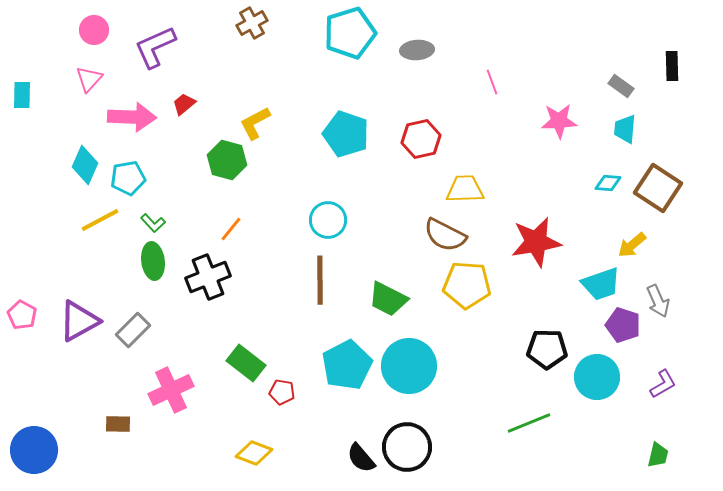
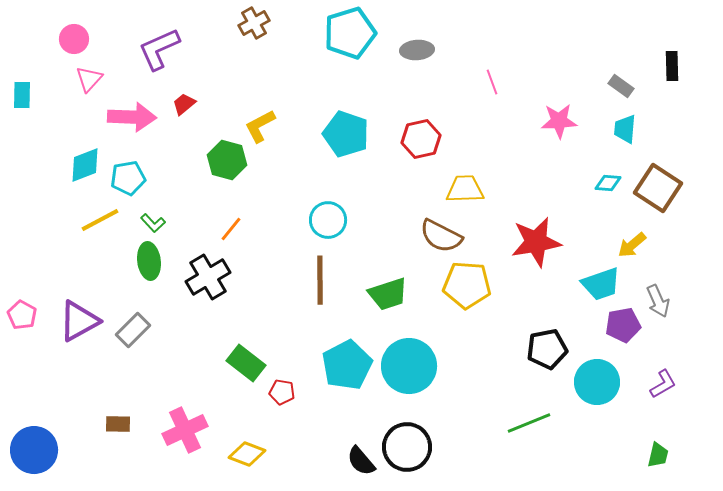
brown cross at (252, 23): moved 2 px right
pink circle at (94, 30): moved 20 px left, 9 px down
purple L-shape at (155, 47): moved 4 px right, 2 px down
yellow L-shape at (255, 123): moved 5 px right, 3 px down
cyan diamond at (85, 165): rotated 45 degrees clockwise
brown semicircle at (445, 235): moved 4 px left, 1 px down
green ellipse at (153, 261): moved 4 px left
black cross at (208, 277): rotated 9 degrees counterclockwise
green trapezoid at (388, 299): moved 5 px up; rotated 45 degrees counterclockwise
purple pentagon at (623, 325): rotated 28 degrees counterclockwise
black pentagon at (547, 349): rotated 12 degrees counterclockwise
cyan circle at (597, 377): moved 5 px down
pink cross at (171, 390): moved 14 px right, 40 px down
yellow diamond at (254, 453): moved 7 px left, 1 px down
black semicircle at (361, 458): moved 3 px down
